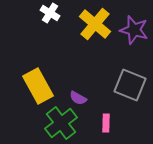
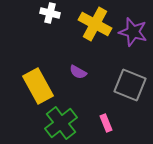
white cross: rotated 18 degrees counterclockwise
yellow cross: rotated 12 degrees counterclockwise
purple star: moved 1 px left, 2 px down
purple semicircle: moved 26 px up
pink rectangle: rotated 24 degrees counterclockwise
